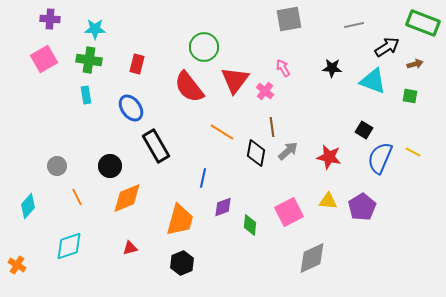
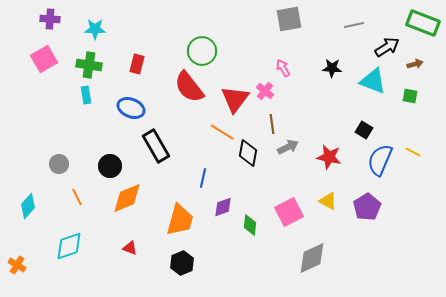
green circle at (204, 47): moved 2 px left, 4 px down
green cross at (89, 60): moved 5 px down
red triangle at (235, 80): moved 19 px down
blue ellipse at (131, 108): rotated 32 degrees counterclockwise
brown line at (272, 127): moved 3 px up
gray arrow at (288, 151): moved 4 px up; rotated 15 degrees clockwise
black diamond at (256, 153): moved 8 px left
blue semicircle at (380, 158): moved 2 px down
gray circle at (57, 166): moved 2 px right, 2 px up
yellow triangle at (328, 201): rotated 24 degrees clockwise
purple pentagon at (362, 207): moved 5 px right
red triangle at (130, 248): rotated 35 degrees clockwise
